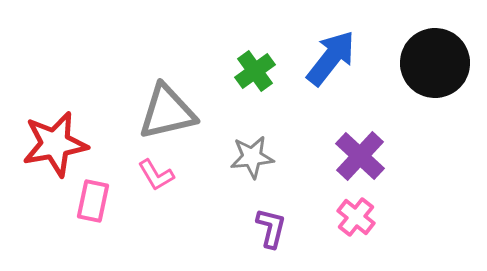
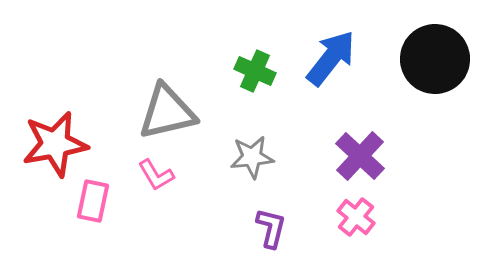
black circle: moved 4 px up
green cross: rotated 30 degrees counterclockwise
